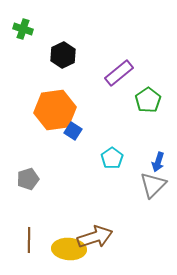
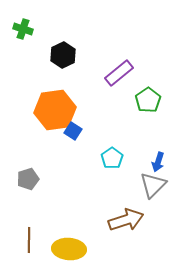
brown arrow: moved 31 px right, 17 px up
